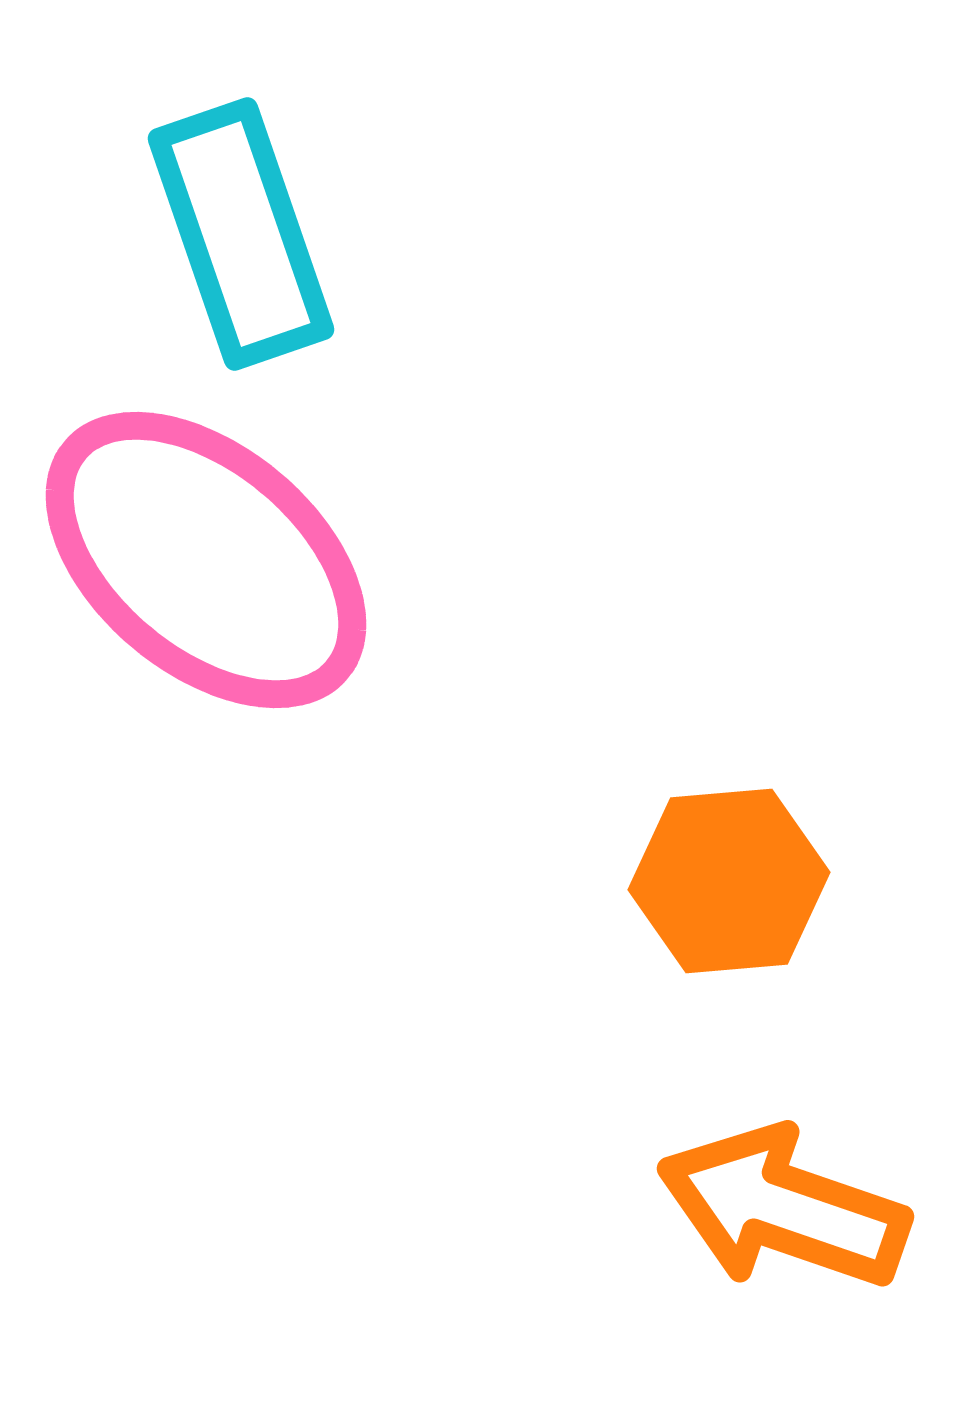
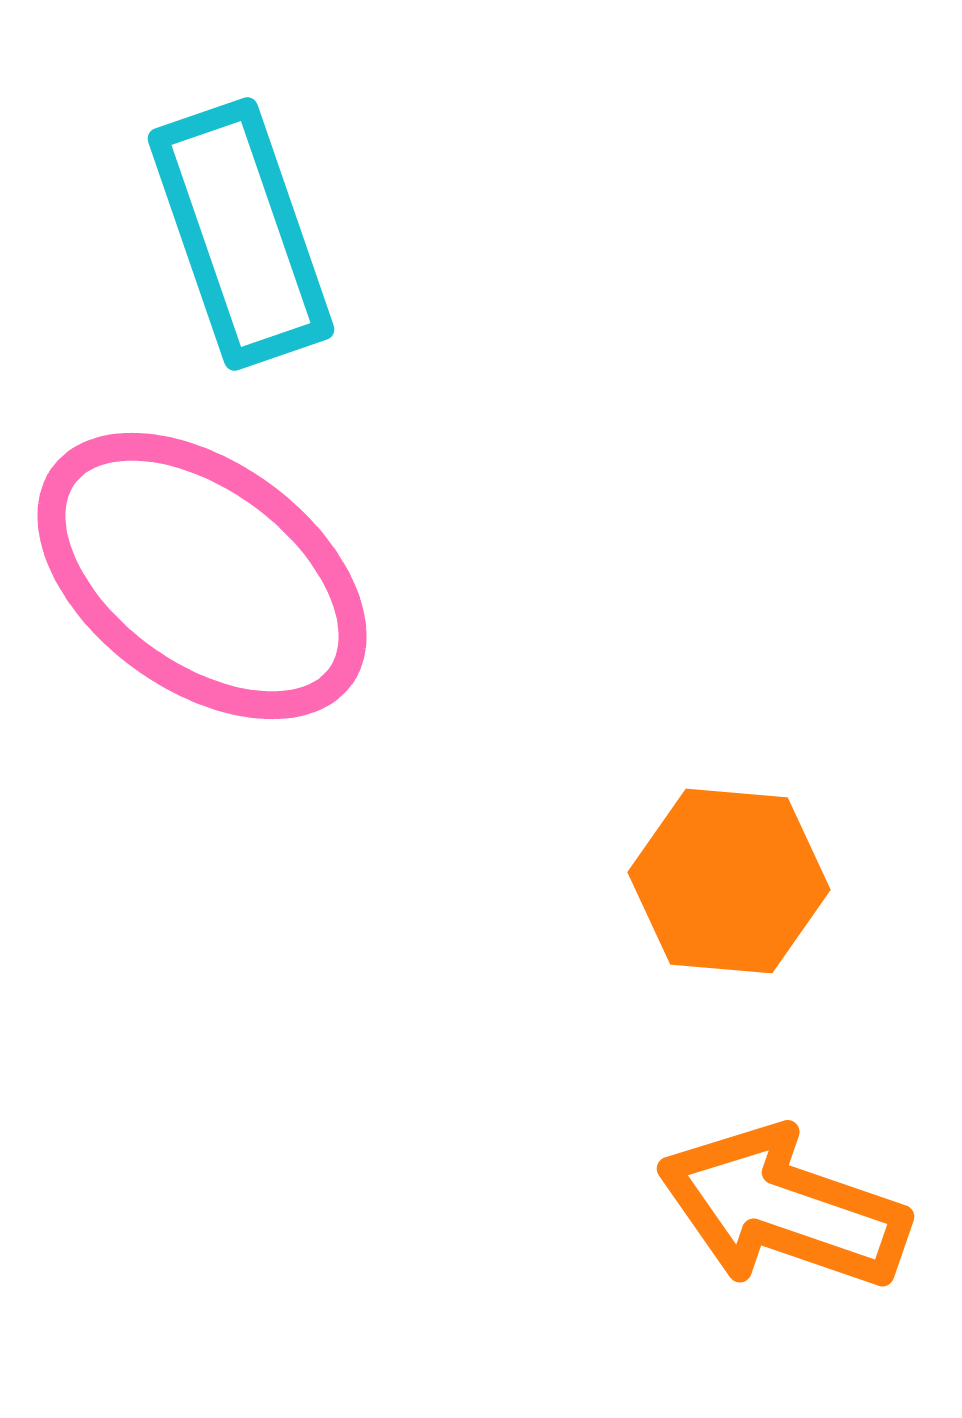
pink ellipse: moved 4 px left, 16 px down; rotated 4 degrees counterclockwise
orange hexagon: rotated 10 degrees clockwise
